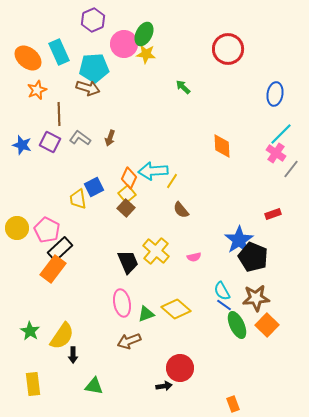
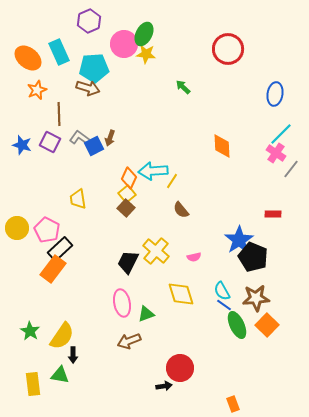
purple hexagon at (93, 20): moved 4 px left, 1 px down
blue square at (94, 187): moved 41 px up
red rectangle at (273, 214): rotated 21 degrees clockwise
black trapezoid at (128, 262): rotated 130 degrees counterclockwise
yellow diamond at (176, 309): moved 5 px right, 15 px up; rotated 32 degrees clockwise
green triangle at (94, 386): moved 34 px left, 11 px up
